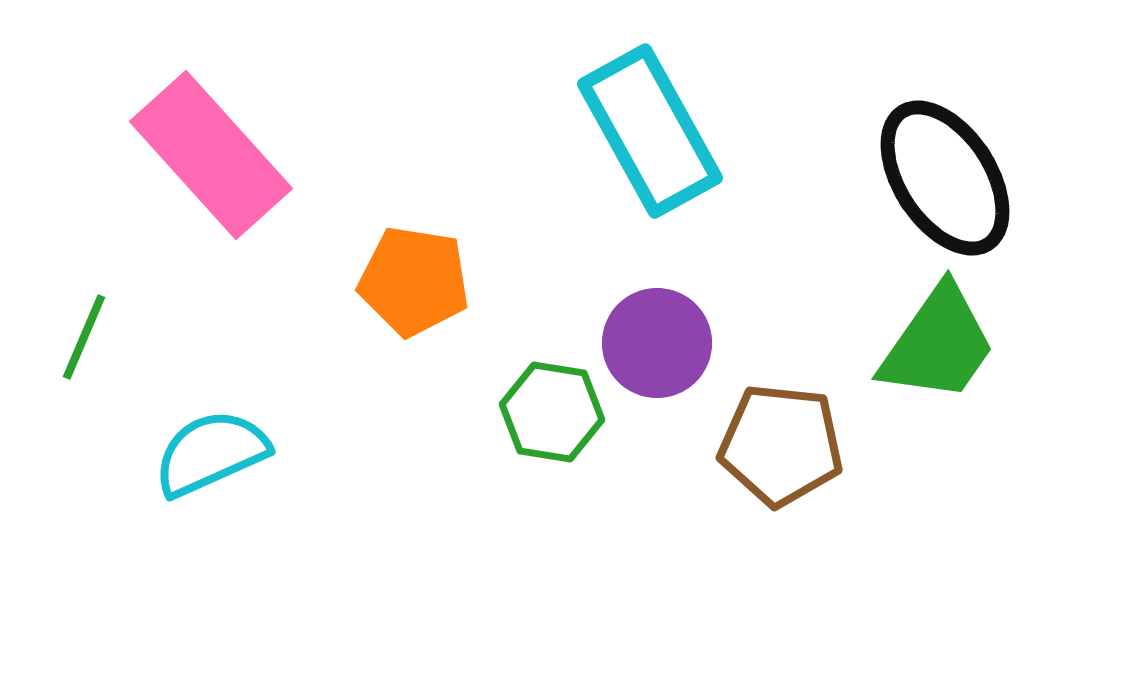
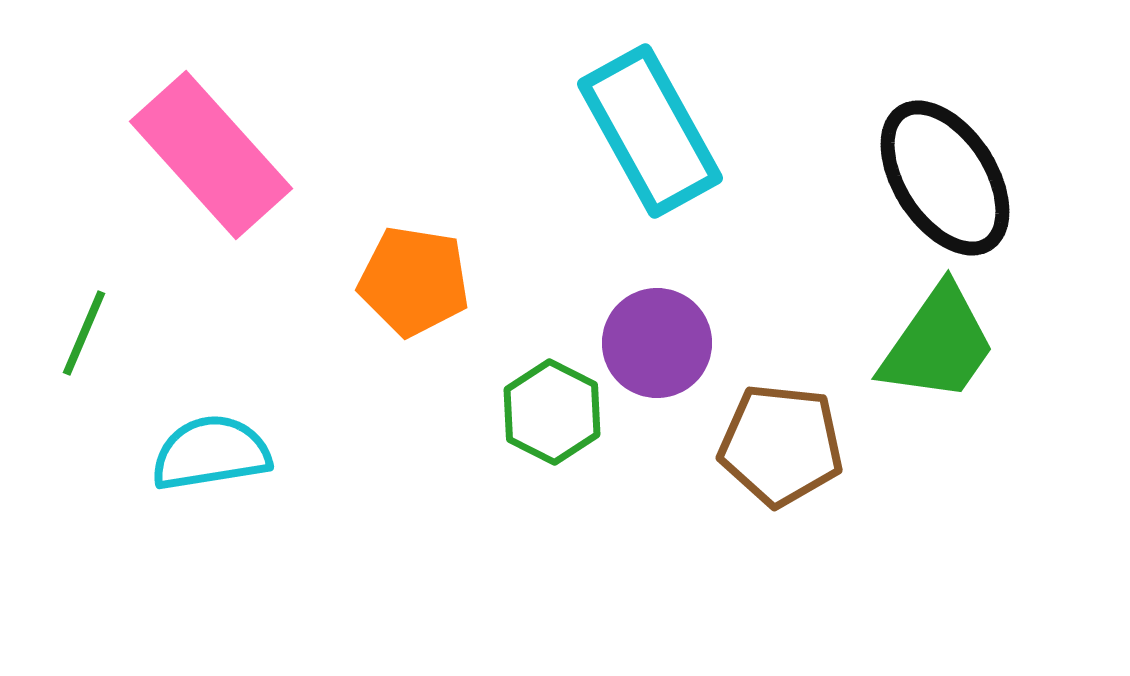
green line: moved 4 px up
green hexagon: rotated 18 degrees clockwise
cyan semicircle: rotated 15 degrees clockwise
